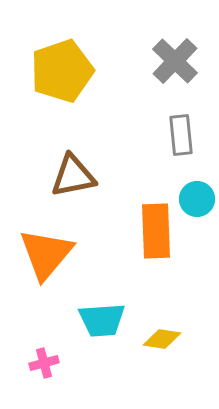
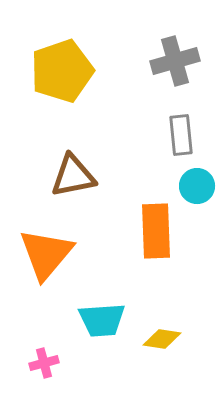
gray cross: rotated 30 degrees clockwise
cyan circle: moved 13 px up
